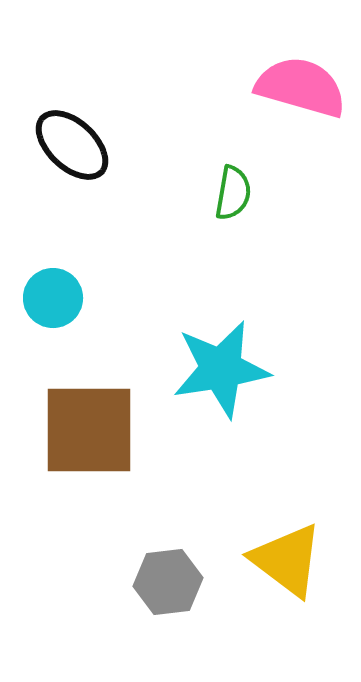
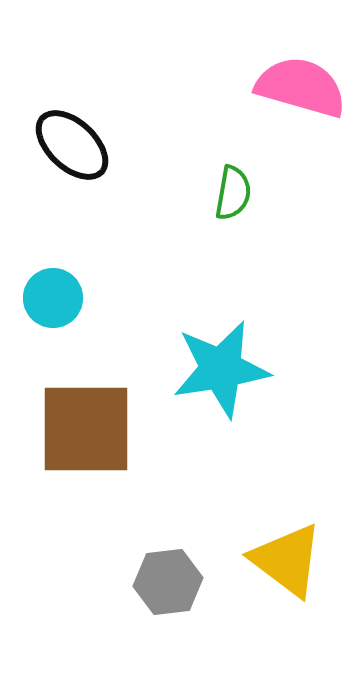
brown square: moved 3 px left, 1 px up
